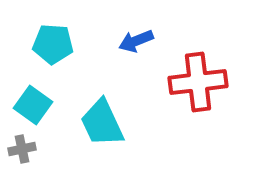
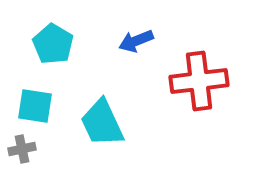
cyan pentagon: rotated 27 degrees clockwise
red cross: moved 1 px right, 1 px up
cyan square: moved 2 px right, 1 px down; rotated 27 degrees counterclockwise
